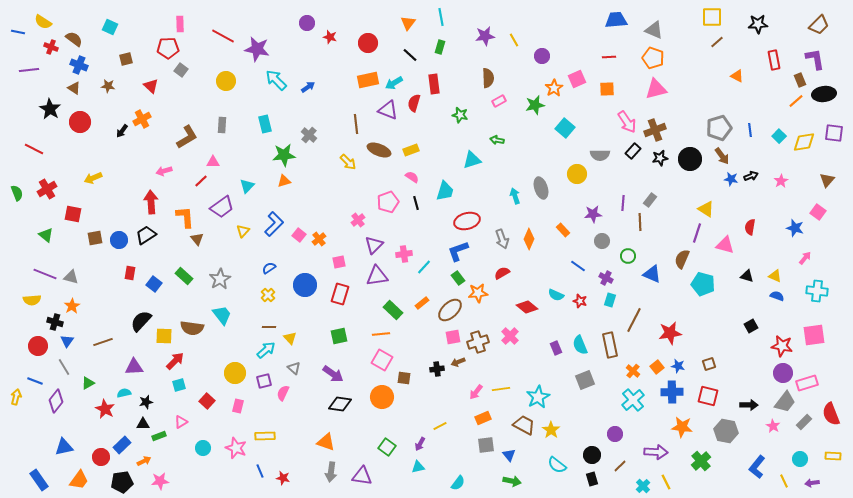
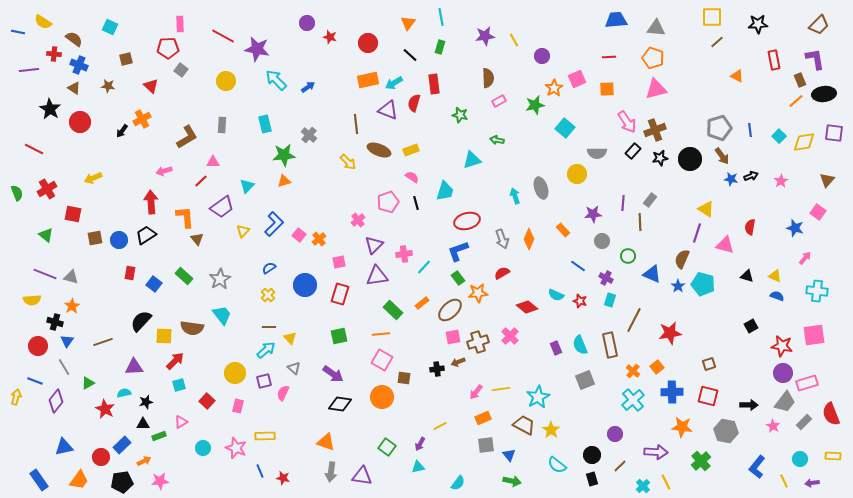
gray triangle at (654, 30): moved 2 px right, 2 px up; rotated 18 degrees counterclockwise
red cross at (51, 47): moved 3 px right, 7 px down; rotated 16 degrees counterclockwise
gray semicircle at (600, 155): moved 3 px left, 2 px up
blue star at (678, 366): moved 80 px up; rotated 24 degrees clockwise
